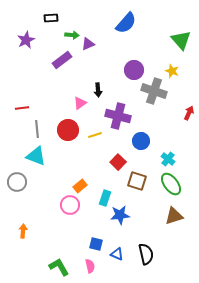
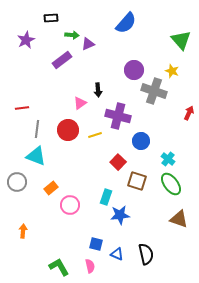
gray line: rotated 12 degrees clockwise
orange rectangle: moved 29 px left, 2 px down
cyan rectangle: moved 1 px right, 1 px up
brown triangle: moved 5 px right, 3 px down; rotated 36 degrees clockwise
